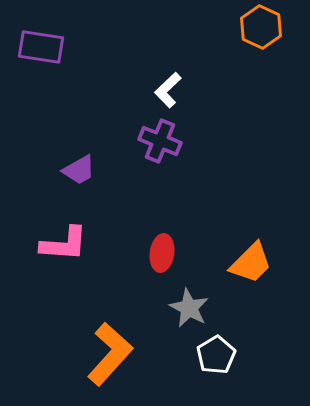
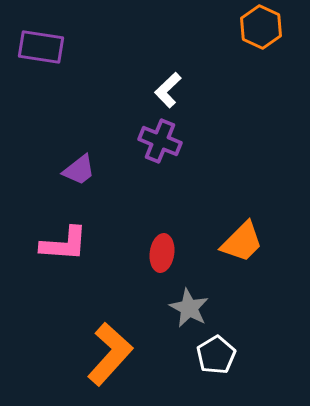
purple trapezoid: rotated 9 degrees counterclockwise
orange trapezoid: moved 9 px left, 21 px up
